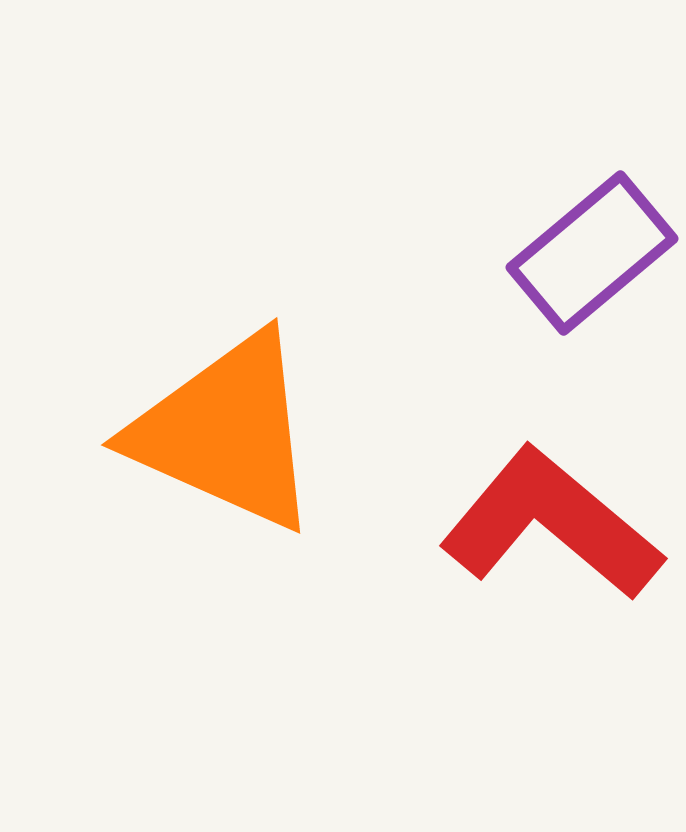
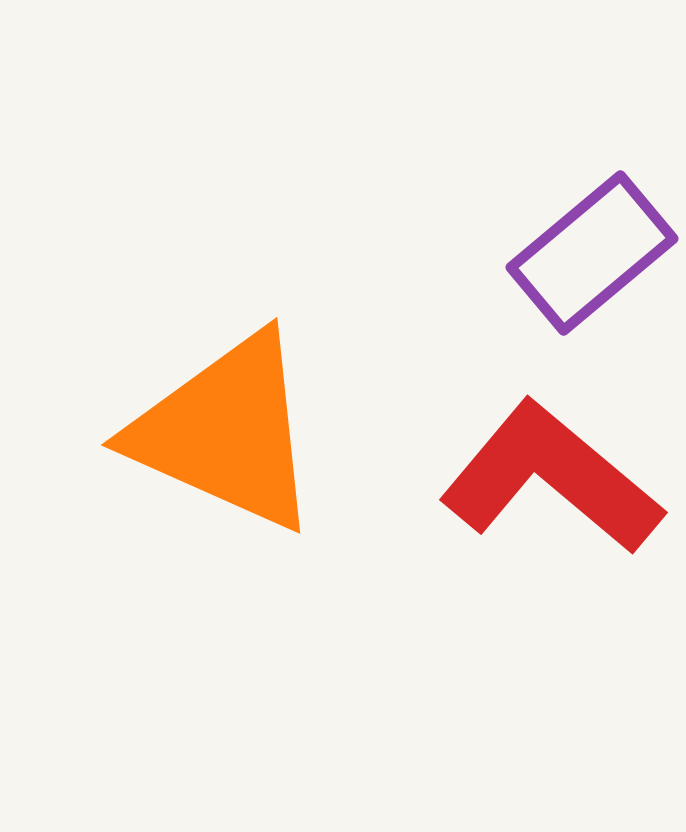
red L-shape: moved 46 px up
